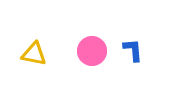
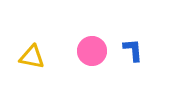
yellow triangle: moved 2 px left, 3 px down
